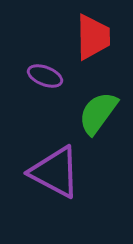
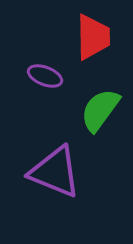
green semicircle: moved 2 px right, 3 px up
purple triangle: rotated 6 degrees counterclockwise
